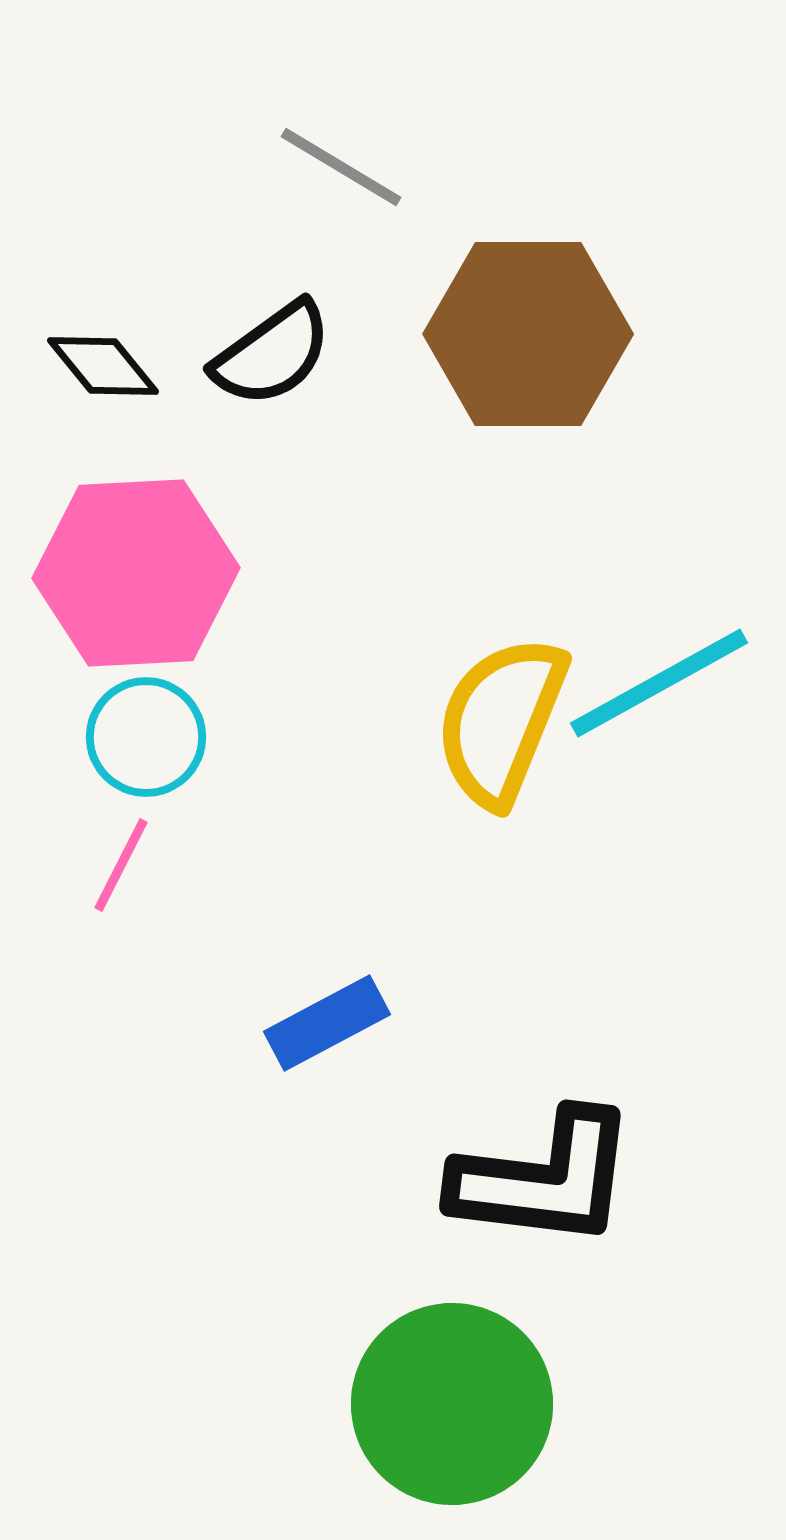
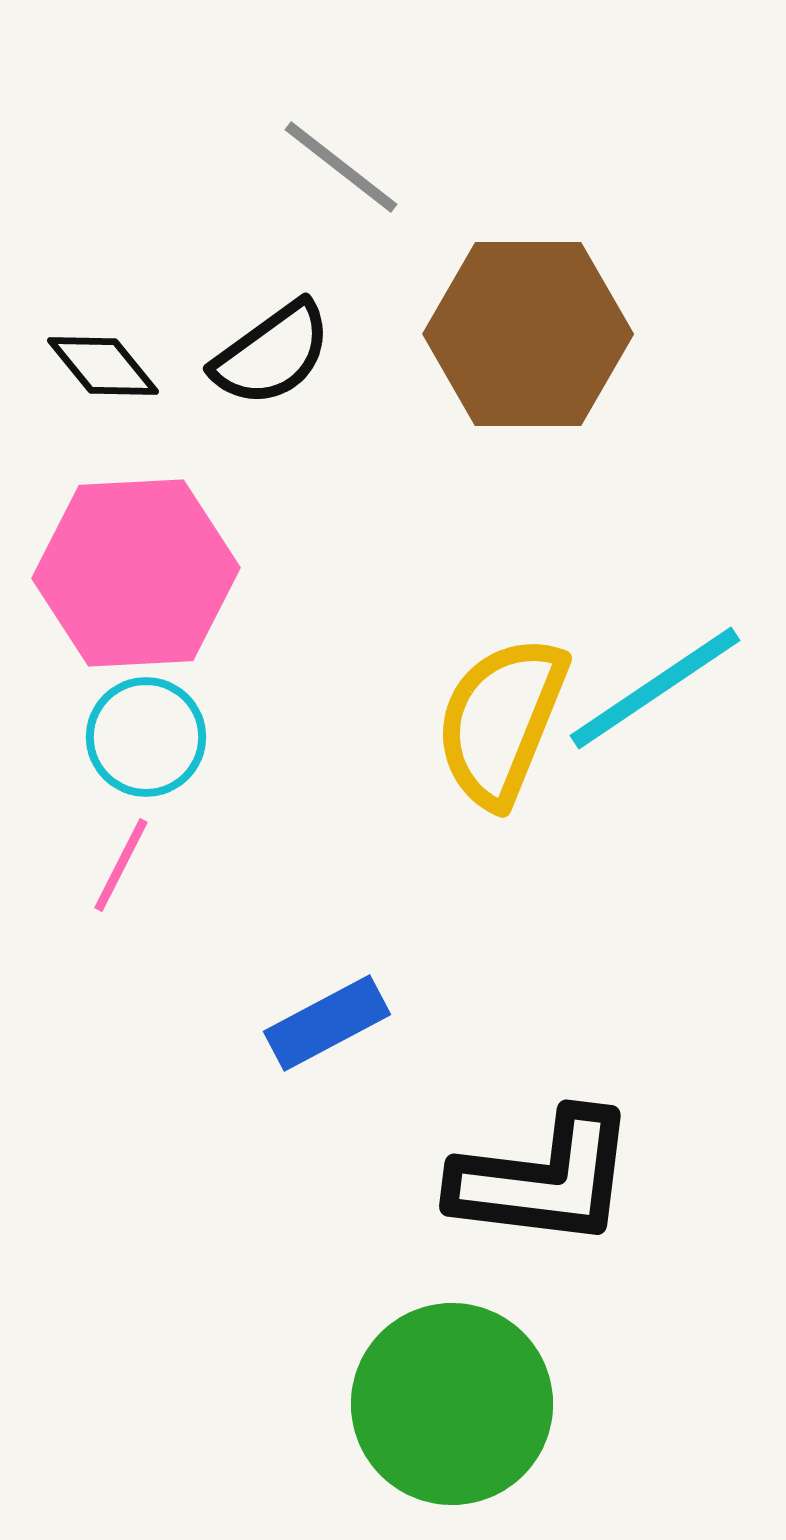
gray line: rotated 7 degrees clockwise
cyan line: moved 4 px left, 5 px down; rotated 5 degrees counterclockwise
